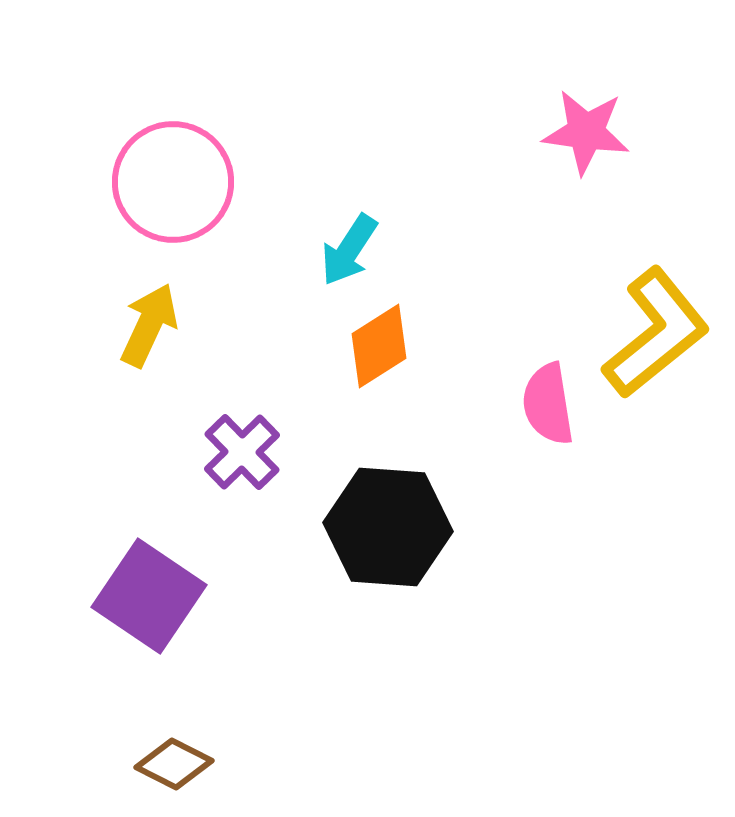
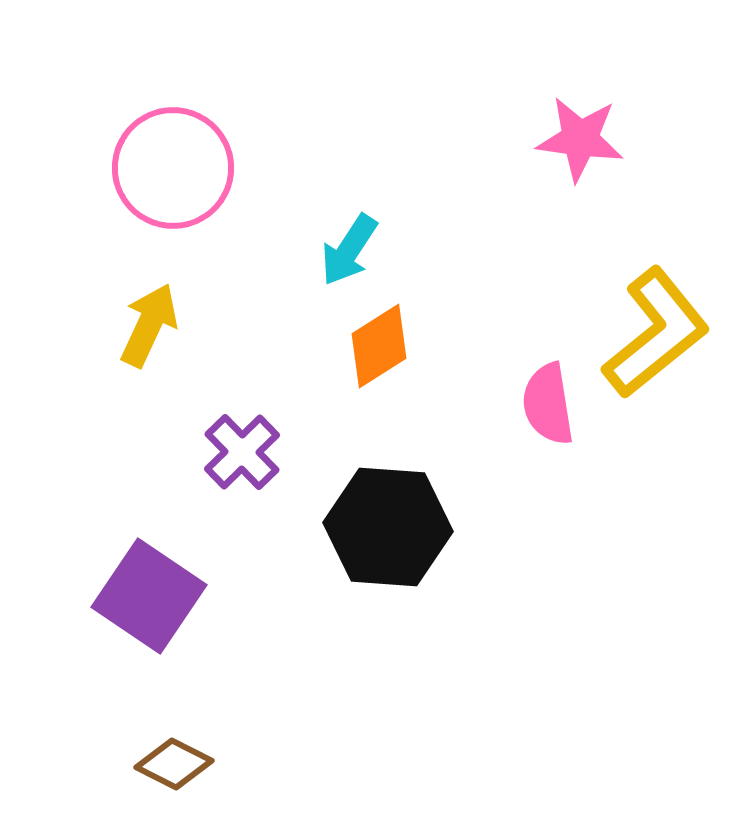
pink star: moved 6 px left, 7 px down
pink circle: moved 14 px up
